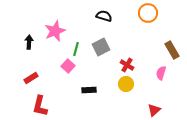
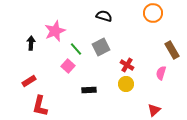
orange circle: moved 5 px right
black arrow: moved 2 px right, 1 px down
green line: rotated 56 degrees counterclockwise
red rectangle: moved 2 px left, 3 px down
